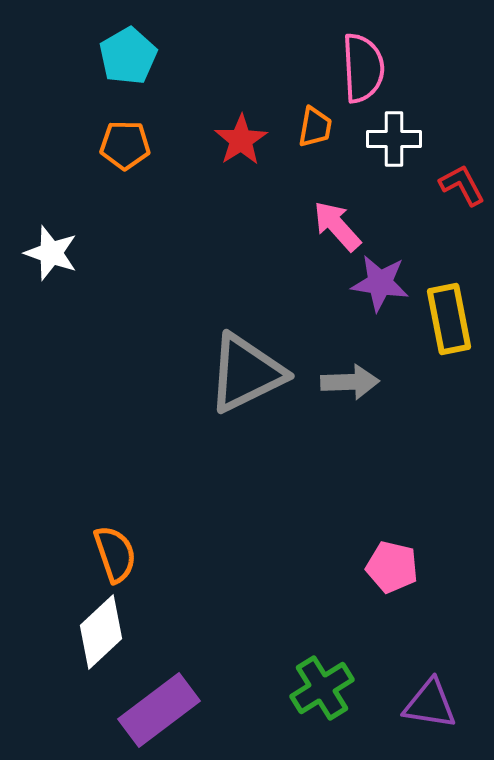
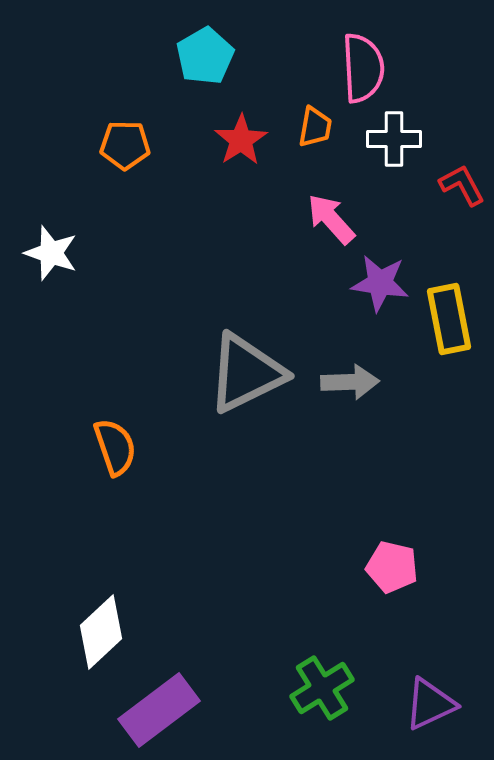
cyan pentagon: moved 77 px right
pink arrow: moved 6 px left, 7 px up
orange semicircle: moved 107 px up
purple triangle: rotated 34 degrees counterclockwise
